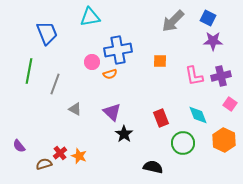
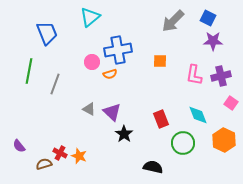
cyan triangle: rotated 30 degrees counterclockwise
pink L-shape: moved 1 px up; rotated 20 degrees clockwise
pink square: moved 1 px right, 1 px up
gray triangle: moved 14 px right
red rectangle: moved 1 px down
red cross: rotated 24 degrees counterclockwise
